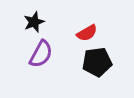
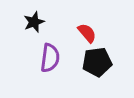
red semicircle: rotated 100 degrees counterclockwise
purple semicircle: moved 9 px right, 4 px down; rotated 20 degrees counterclockwise
